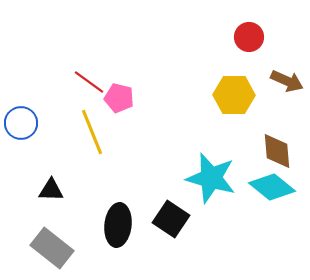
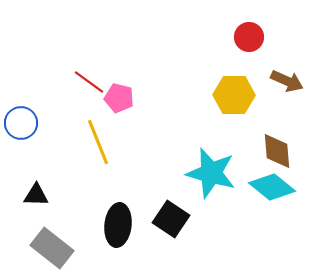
yellow line: moved 6 px right, 10 px down
cyan star: moved 5 px up
black triangle: moved 15 px left, 5 px down
